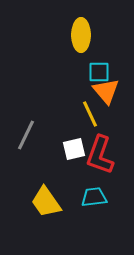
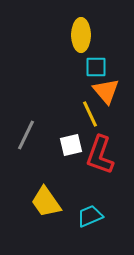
cyan square: moved 3 px left, 5 px up
white square: moved 3 px left, 4 px up
cyan trapezoid: moved 4 px left, 19 px down; rotated 16 degrees counterclockwise
